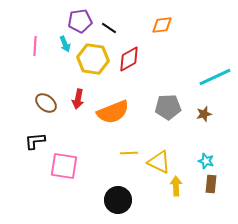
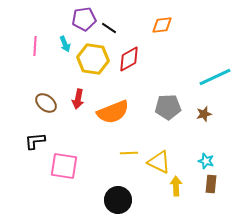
purple pentagon: moved 4 px right, 2 px up
